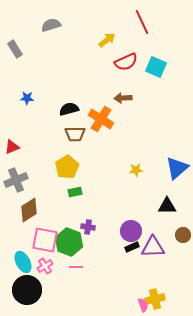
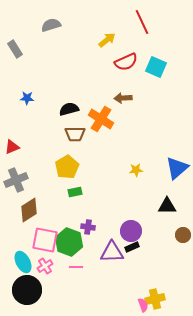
purple triangle: moved 41 px left, 5 px down
